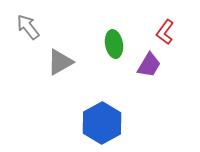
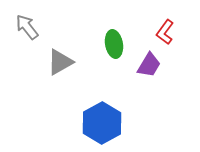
gray arrow: moved 1 px left
